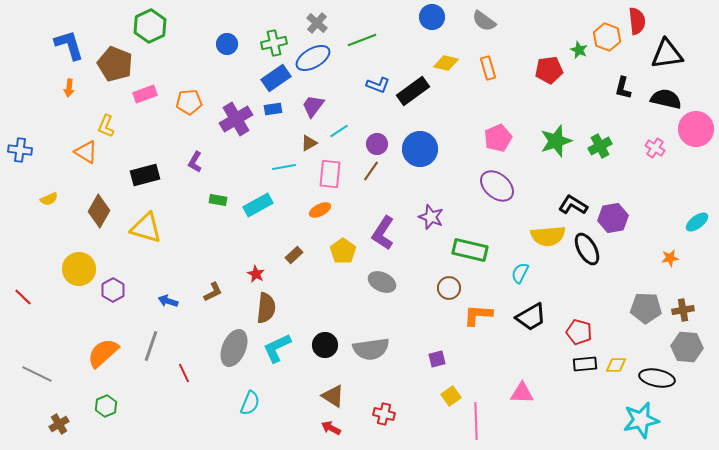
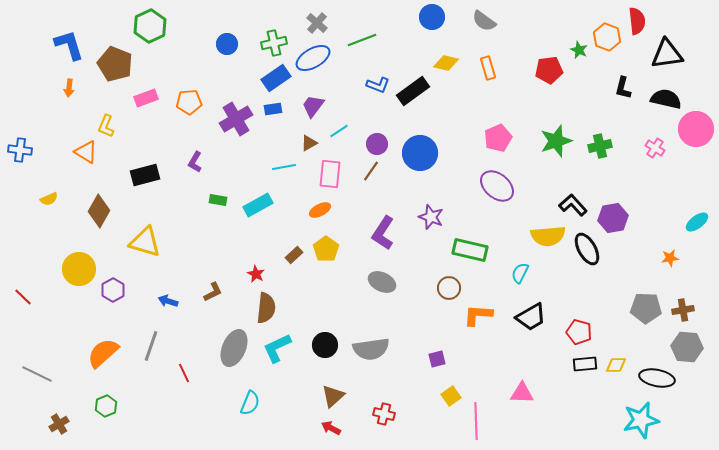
pink rectangle at (145, 94): moved 1 px right, 4 px down
green cross at (600, 146): rotated 15 degrees clockwise
blue circle at (420, 149): moved 4 px down
black L-shape at (573, 205): rotated 16 degrees clockwise
yellow triangle at (146, 228): moved 1 px left, 14 px down
yellow pentagon at (343, 251): moved 17 px left, 2 px up
brown triangle at (333, 396): rotated 45 degrees clockwise
